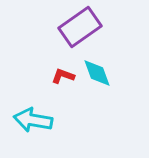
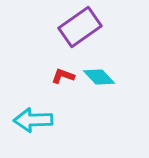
cyan diamond: moved 2 px right, 4 px down; rotated 24 degrees counterclockwise
cyan arrow: rotated 12 degrees counterclockwise
